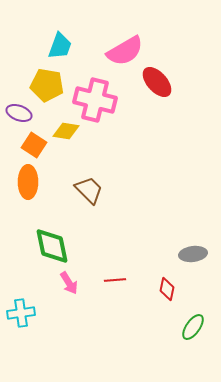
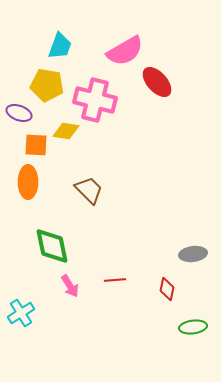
orange square: moved 2 px right; rotated 30 degrees counterclockwise
pink arrow: moved 1 px right, 3 px down
cyan cross: rotated 24 degrees counterclockwise
green ellipse: rotated 48 degrees clockwise
